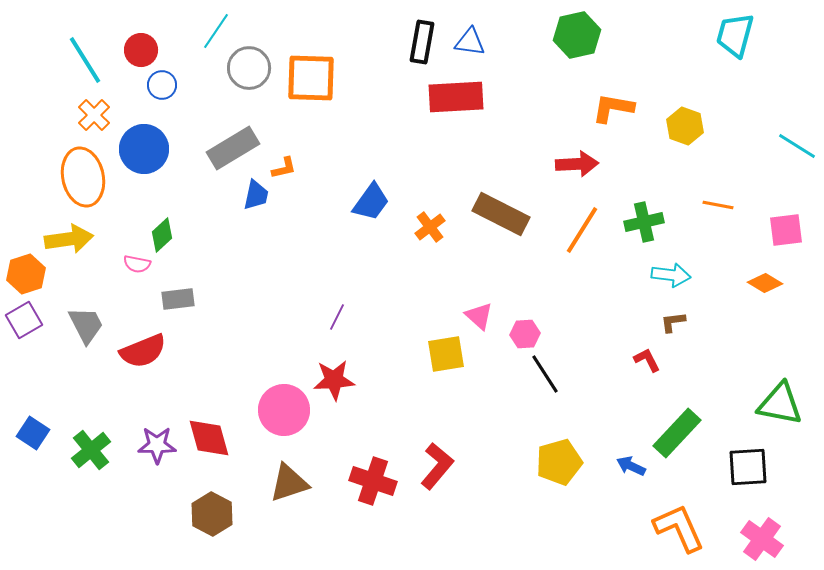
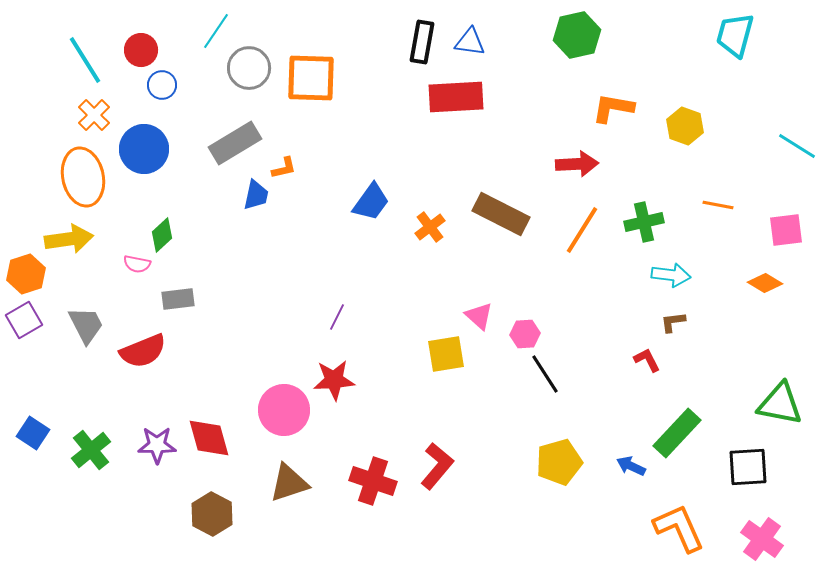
gray rectangle at (233, 148): moved 2 px right, 5 px up
